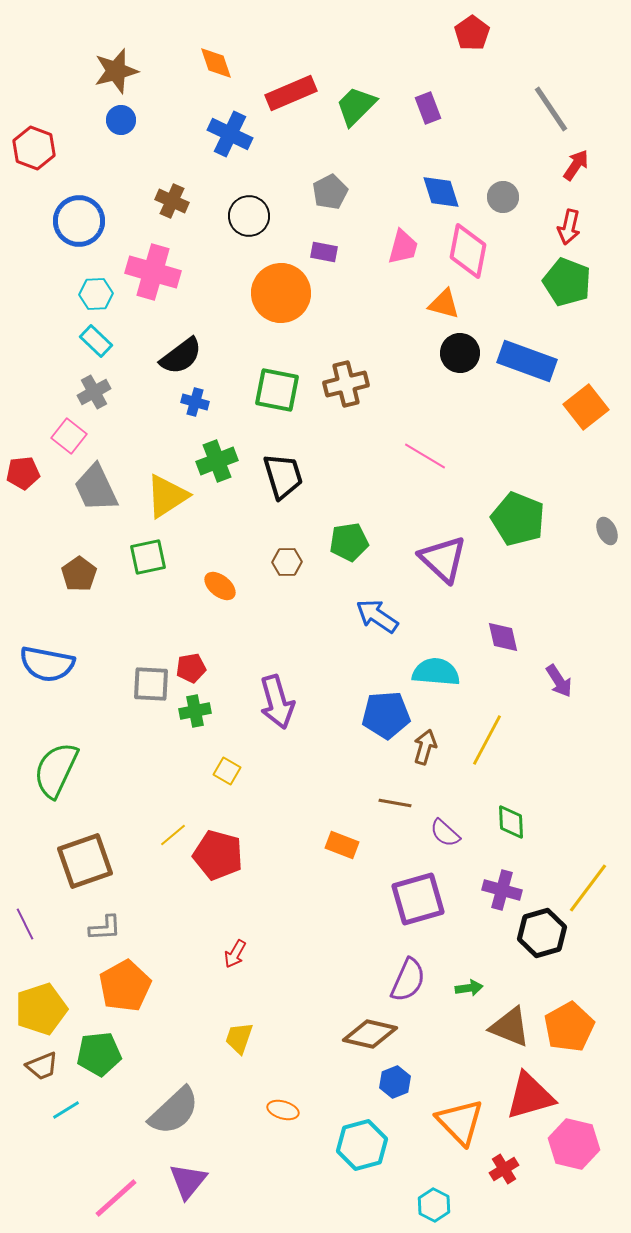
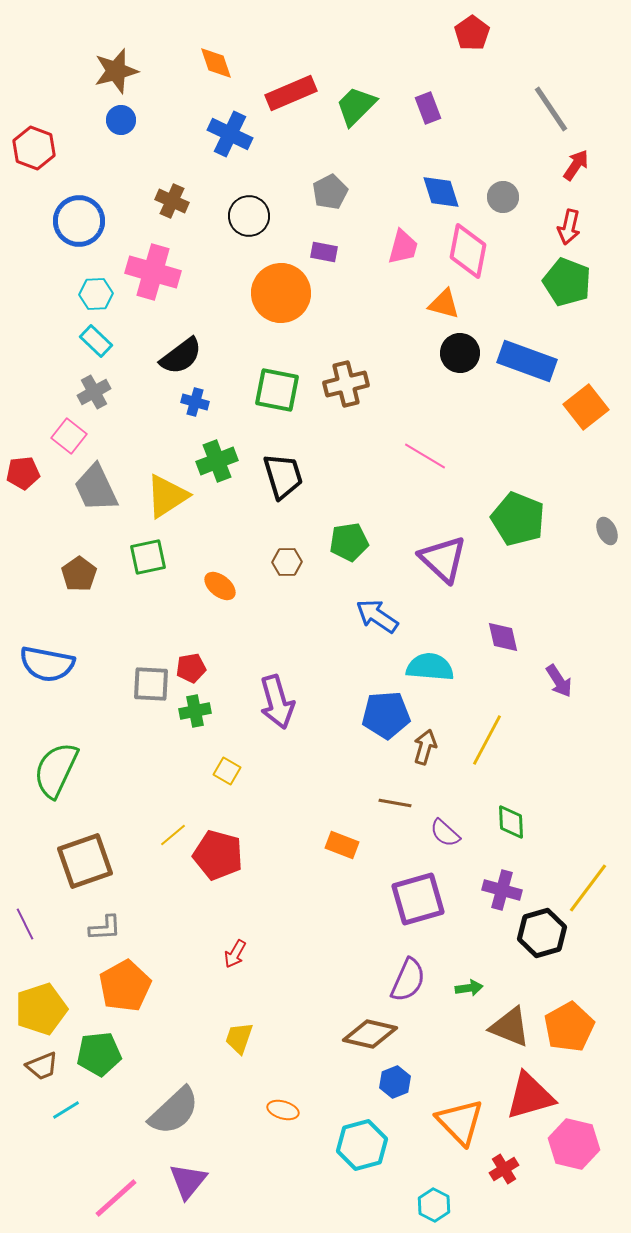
cyan semicircle at (436, 672): moved 6 px left, 5 px up
